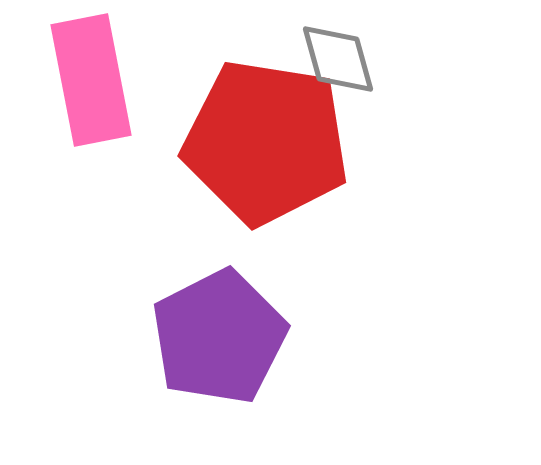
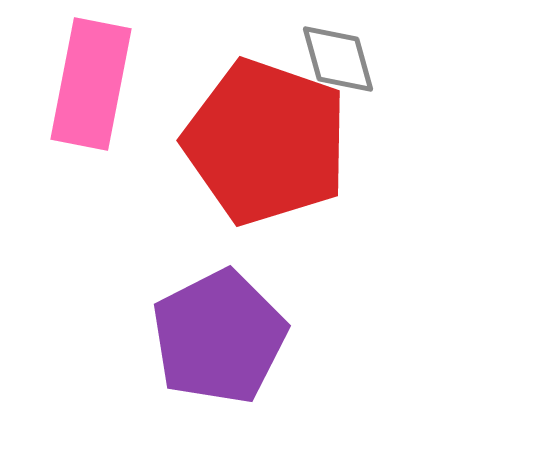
pink rectangle: moved 4 px down; rotated 22 degrees clockwise
red pentagon: rotated 10 degrees clockwise
